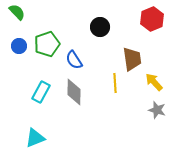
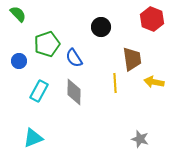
green semicircle: moved 1 px right, 2 px down
red hexagon: rotated 15 degrees counterclockwise
black circle: moved 1 px right
blue circle: moved 15 px down
blue semicircle: moved 2 px up
yellow arrow: rotated 36 degrees counterclockwise
cyan rectangle: moved 2 px left, 1 px up
gray star: moved 17 px left, 29 px down
cyan triangle: moved 2 px left
